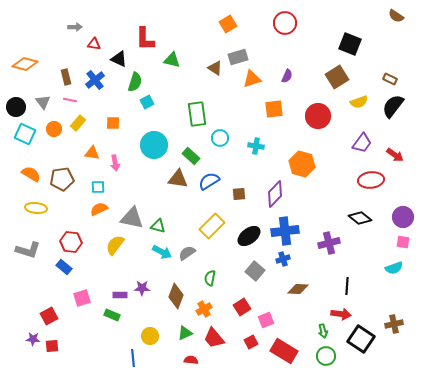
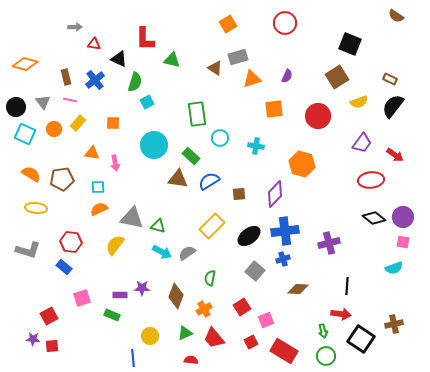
black diamond at (360, 218): moved 14 px right
